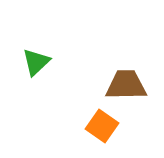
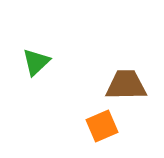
orange square: rotated 32 degrees clockwise
